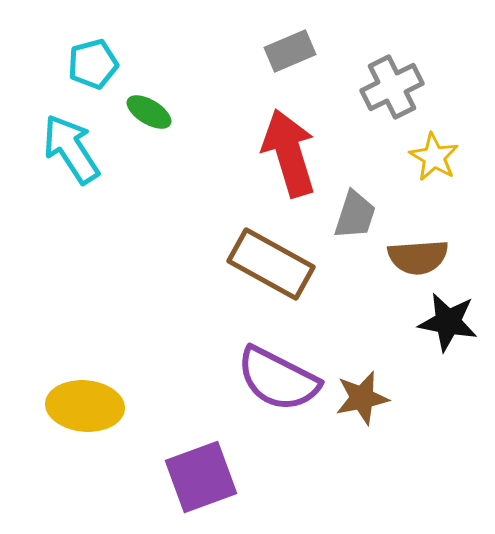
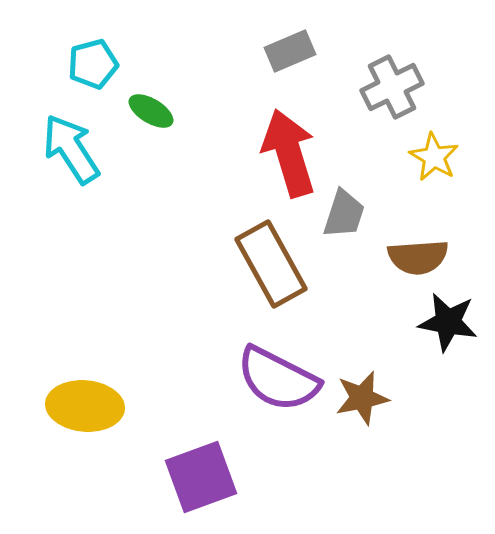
green ellipse: moved 2 px right, 1 px up
gray trapezoid: moved 11 px left, 1 px up
brown rectangle: rotated 32 degrees clockwise
